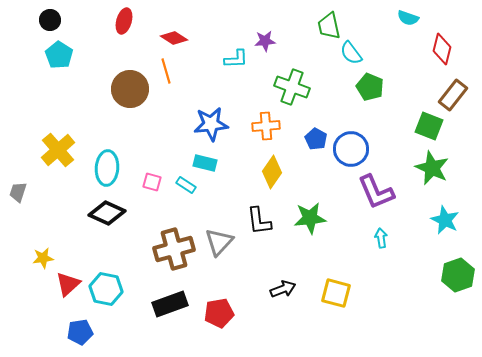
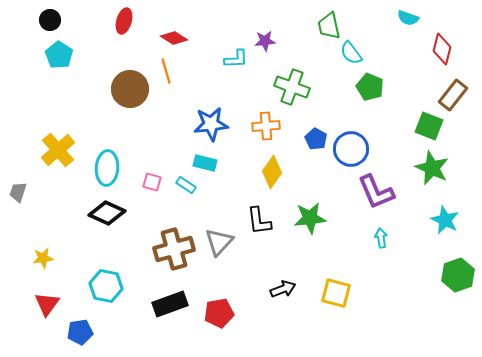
red triangle at (68, 284): moved 21 px left, 20 px down; rotated 12 degrees counterclockwise
cyan hexagon at (106, 289): moved 3 px up
